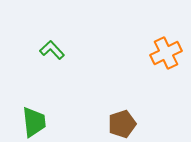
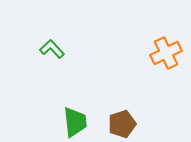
green L-shape: moved 1 px up
green trapezoid: moved 41 px right
